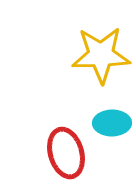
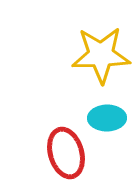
cyan ellipse: moved 5 px left, 5 px up
